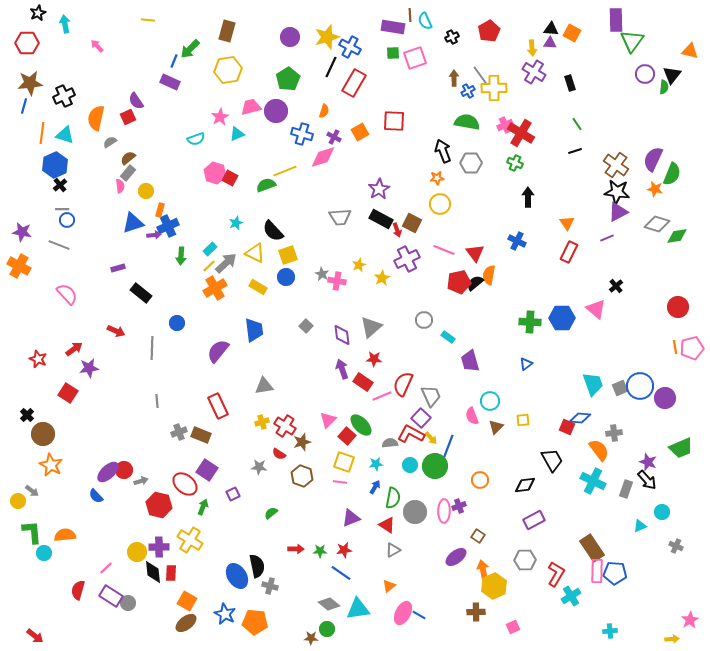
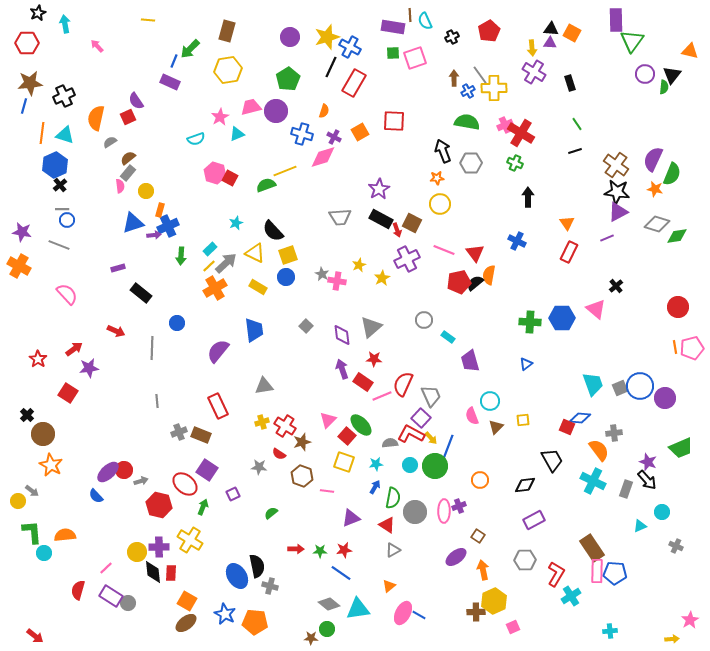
red star at (38, 359): rotated 12 degrees clockwise
pink line at (340, 482): moved 13 px left, 9 px down
yellow hexagon at (494, 586): moved 15 px down
